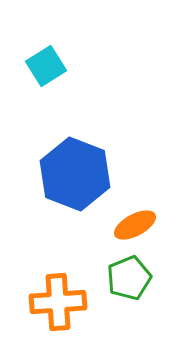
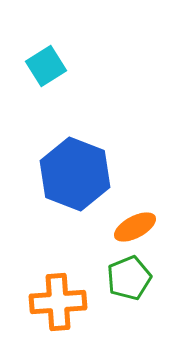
orange ellipse: moved 2 px down
